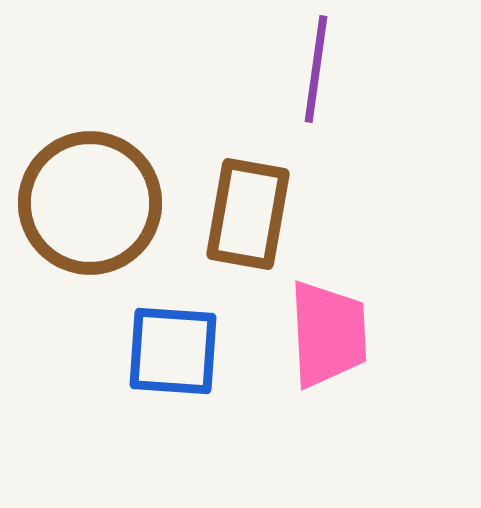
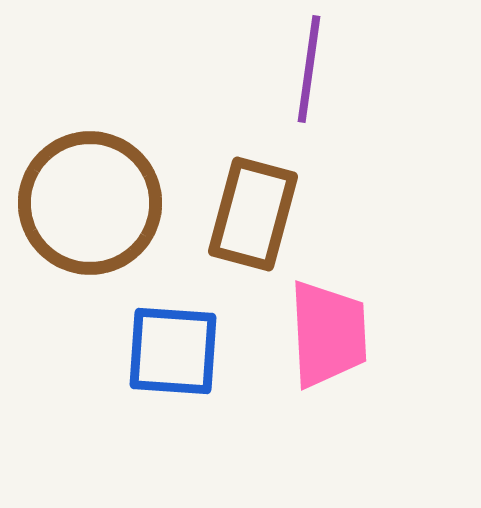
purple line: moved 7 px left
brown rectangle: moved 5 px right; rotated 5 degrees clockwise
